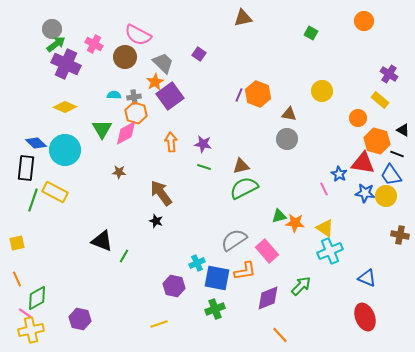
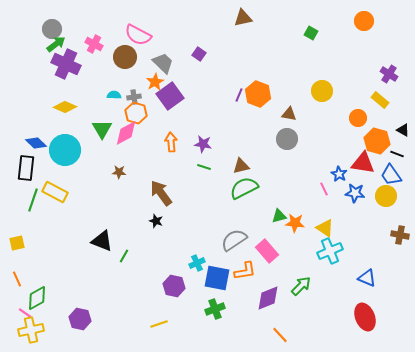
blue star at (365, 193): moved 10 px left
